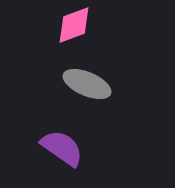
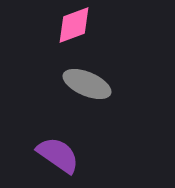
purple semicircle: moved 4 px left, 7 px down
